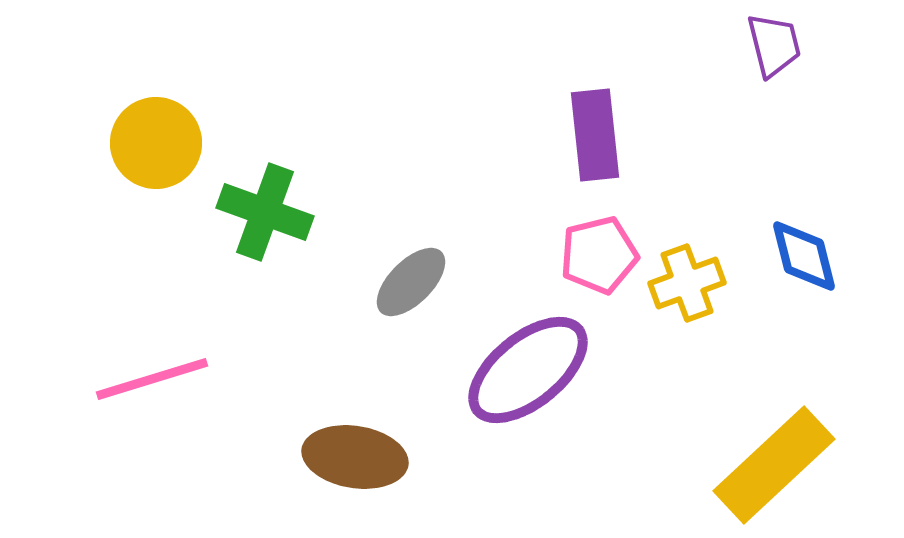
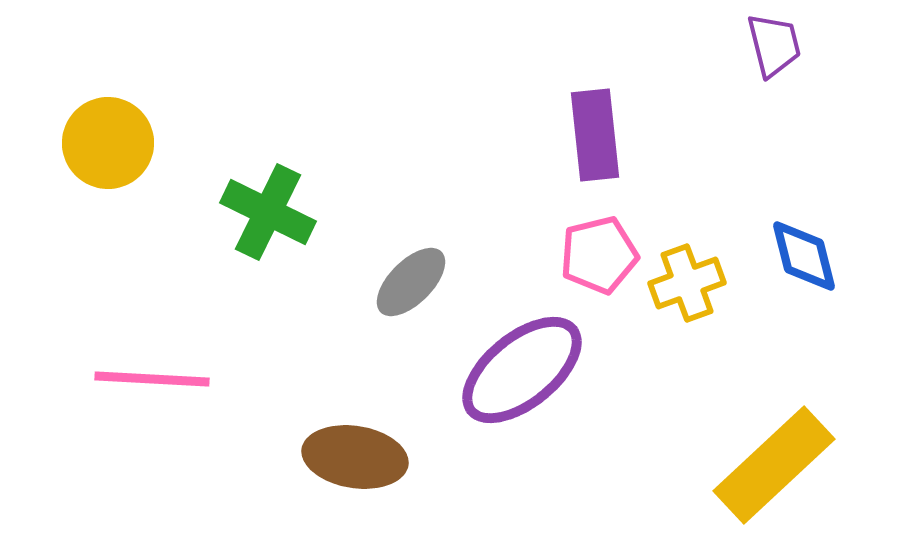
yellow circle: moved 48 px left
green cross: moved 3 px right; rotated 6 degrees clockwise
purple ellipse: moved 6 px left
pink line: rotated 20 degrees clockwise
